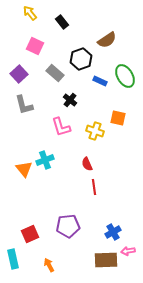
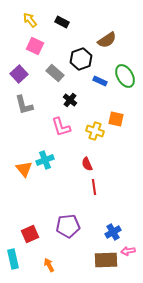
yellow arrow: moved 7 px down
black rectangle: rotated 24 degrees counterclockwise
orange square: moved 2 px left, 1 px down
